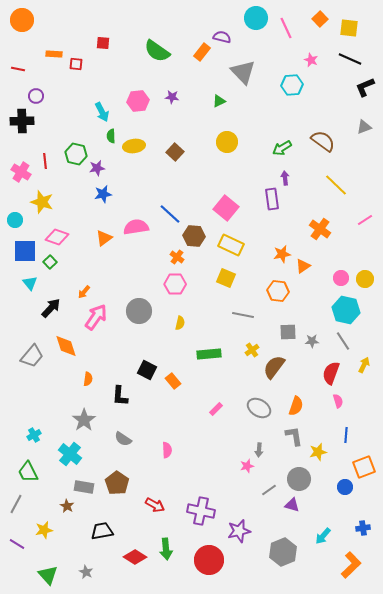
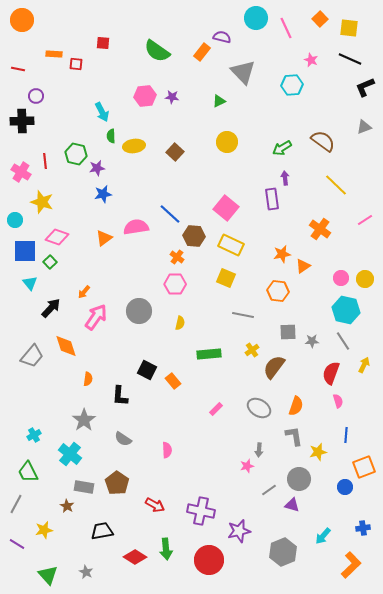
pink hexagon at (138, 101): moved 7 px right, 5 px up
